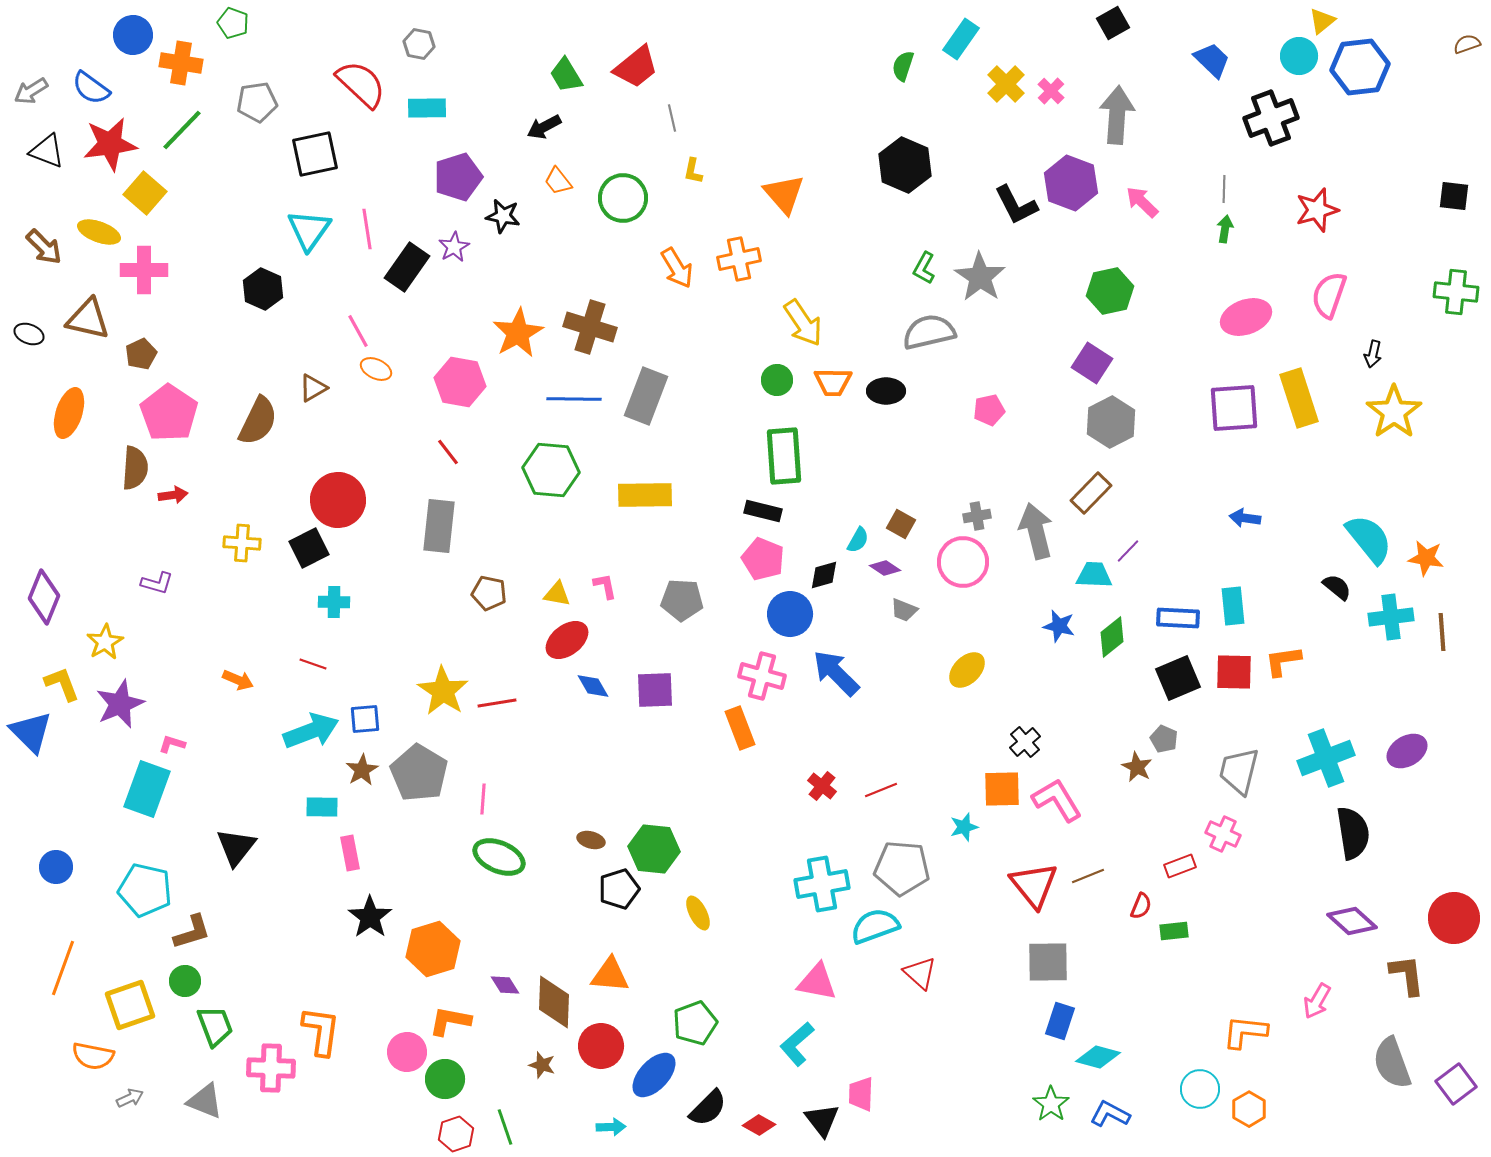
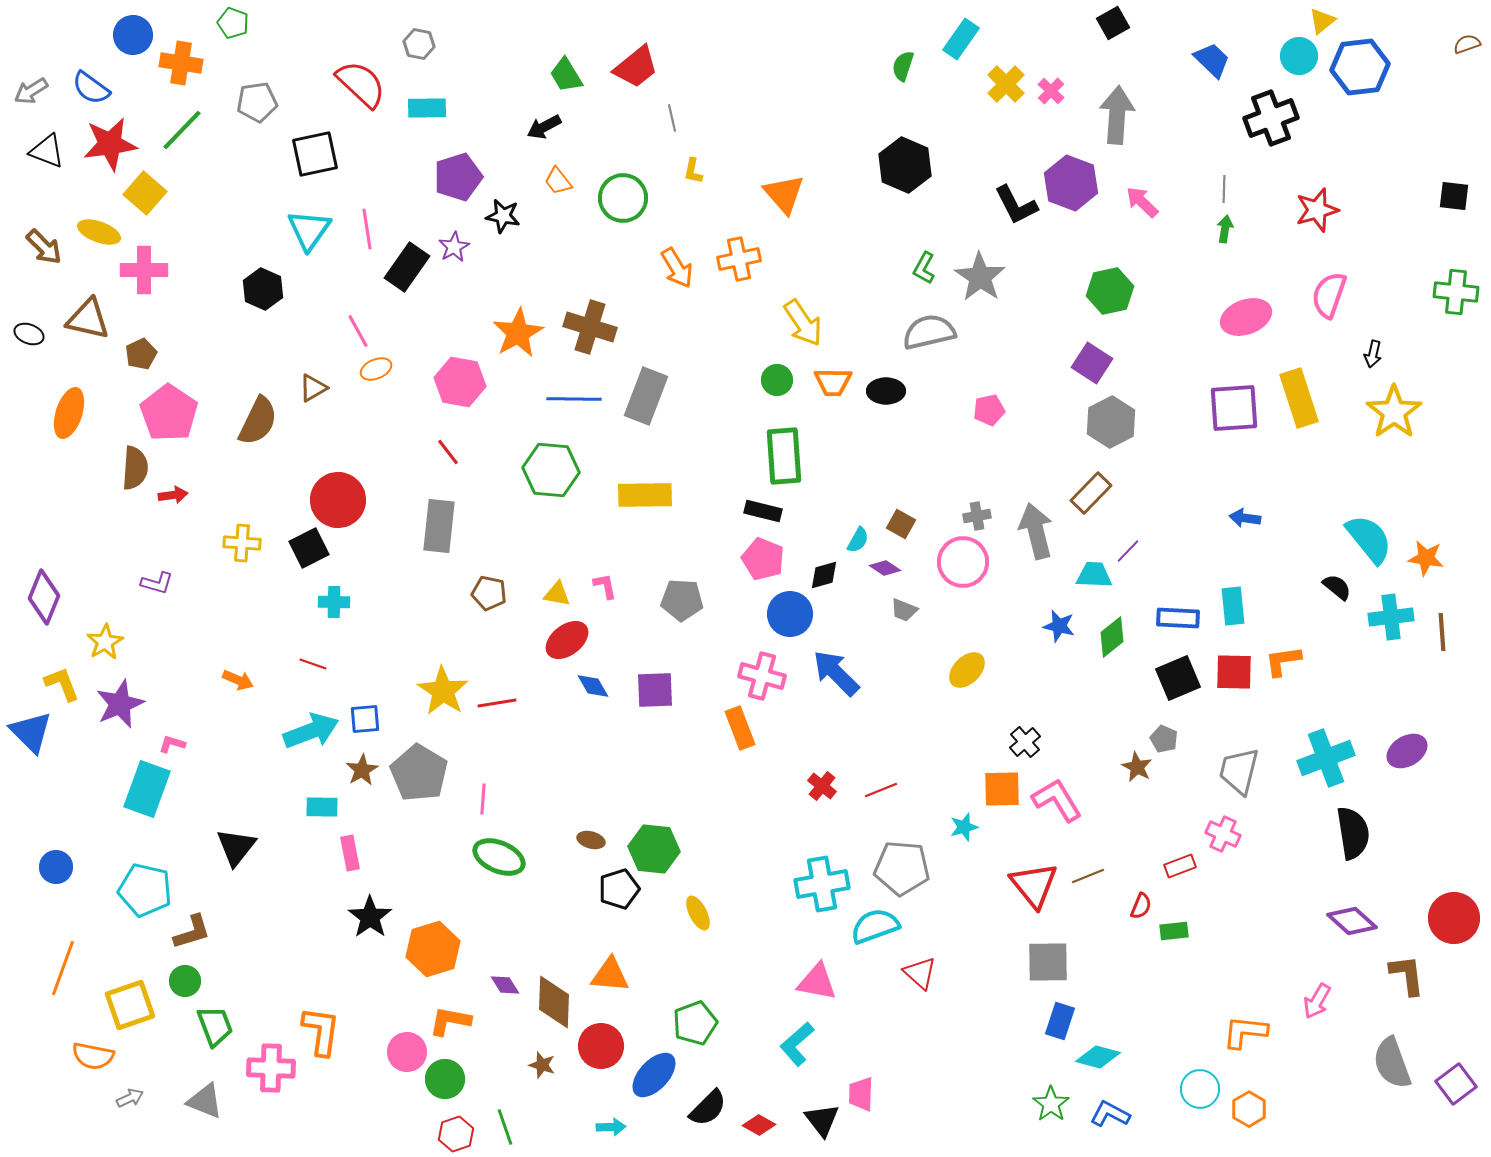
orange ellipse at (376, 369): rotated 48 degrees counterclockwise
